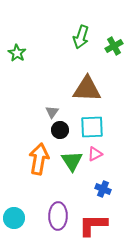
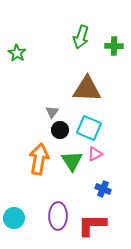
green cross: rotated 30 degrees clockwise
cyan square: moved 3 px left, 1 px down; rotated 25 degrees clockwise
red L-shape: moved 1 px left
